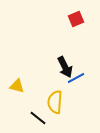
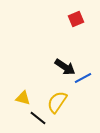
black arrow: rotated 30 degrees counterclockwise
blue line: moved 7 px right
yellow triangle: moved 6 px right, 12 px down
yellow semicircle: moved 2 px right; rotated 30 degrees clockwise
